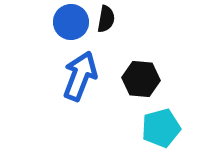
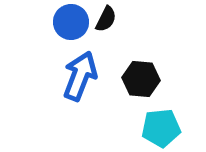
black semicircle: rotated 16 degrees clockwise
cyan pentagon: rotated 9 degrees clockwise
